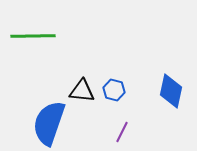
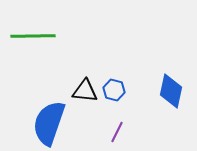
black triangle: moved 3 px right
purple line: moved 5 px left
